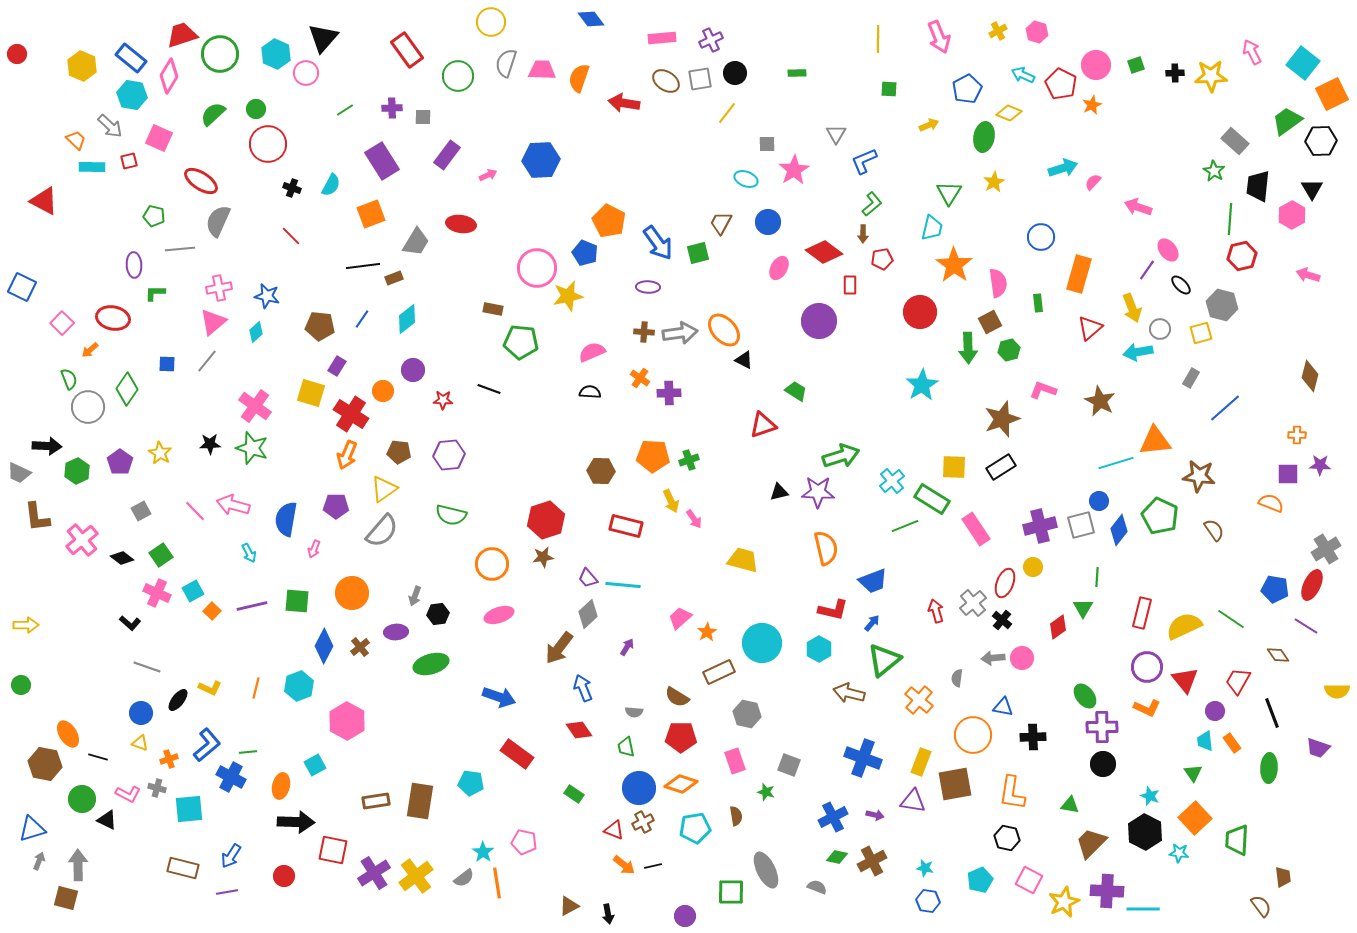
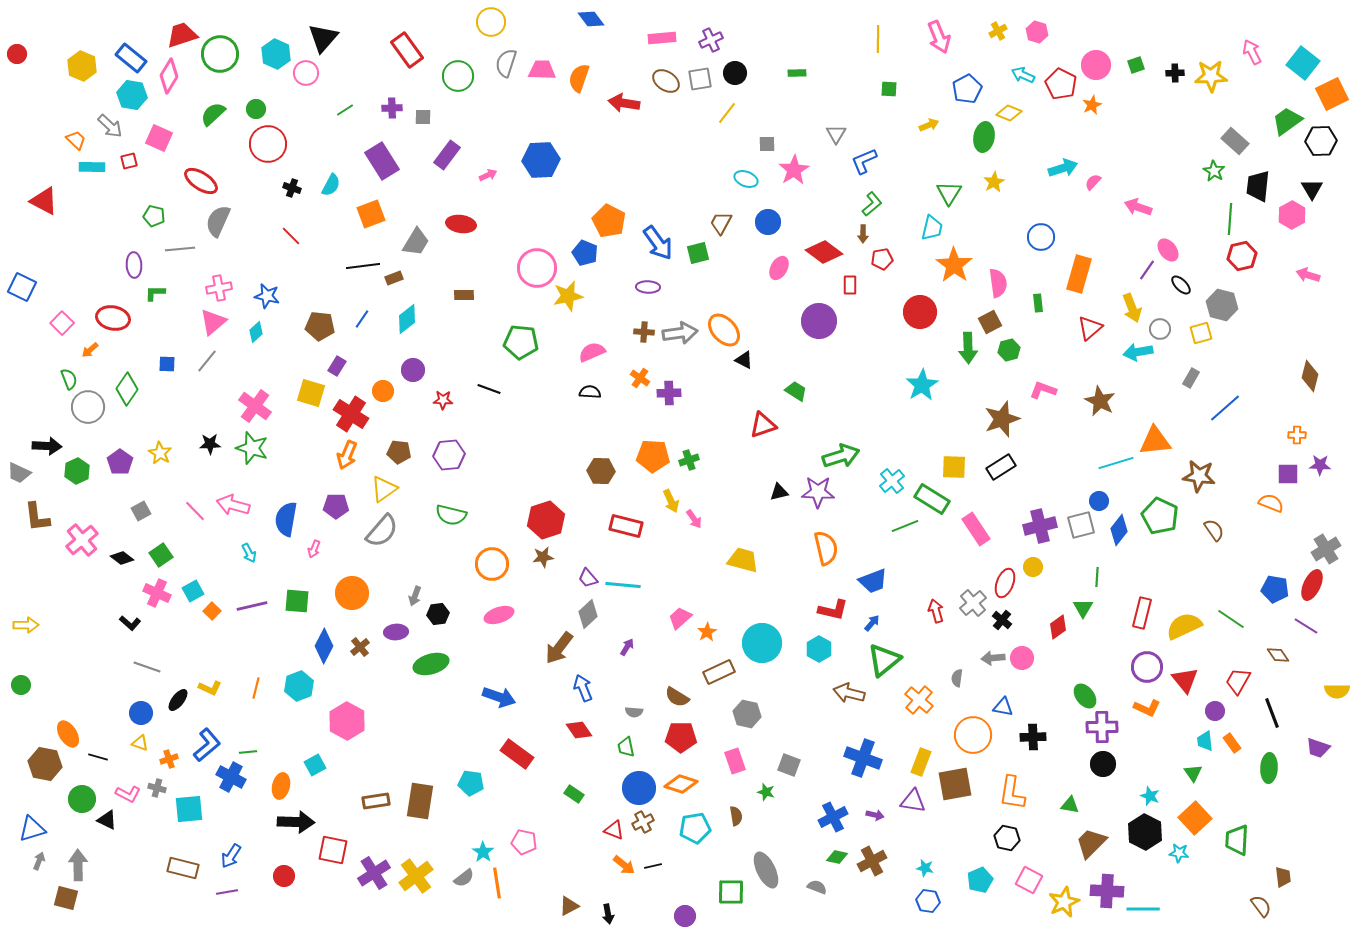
brown rectangle at (493, 309): moved 29 px left, 14 px up; rotated 12 degrees counterclockwise
